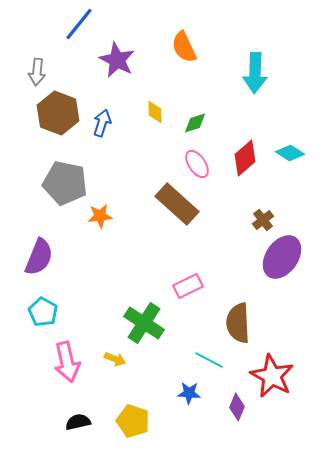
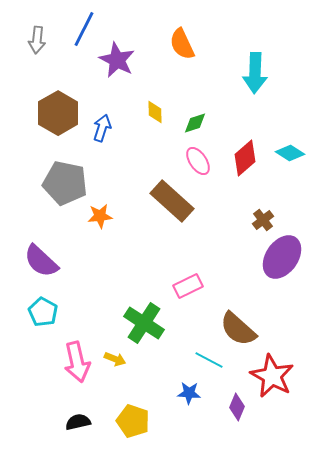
blue line: moved 5 px right, 5 px down; rotated 12 degrees counterclockwise
orange semicircle: moved 2 px left, 3 px up
gray arrow: moved 32 px up
brown hexagon: rotated 9 degrees clockwise
blue arrow: moved 5 px down
pink ellipse: moved 1 px right, 3 px up
brown rectangle: moved 5 px left, 3 px up
purple semicircle: moved 2 px right, 4 px down; rotated 111 degrees clockwise
brown semicircle: moved 6 px down; rotated 45 degrees counterclockwise
pink arrow: moved 10 px right
